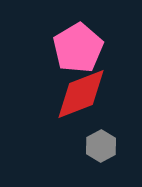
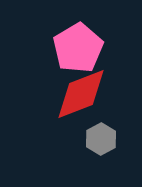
gray hexagon: moved 7 px up
